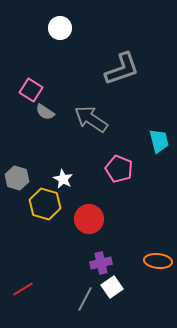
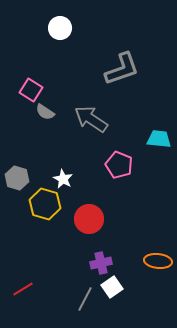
cyan trapezoid: moved 2 px up; rotated 70 degrees counterclockwise
pink pentagon: moved 4 px up
